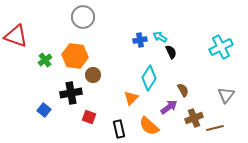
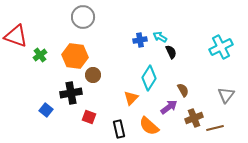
green cross: moved 5 px left, 5 px up
blue square: moved 2 px right
